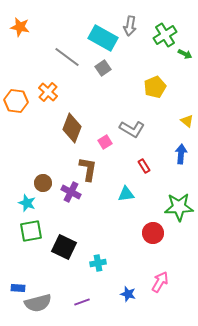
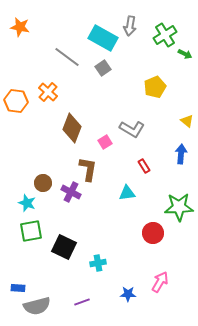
cyan triangle: moved 1 px right, 1 px up
blue star: rotated 14 degrees counterclockwise
gray semicircle: moved 1 px left, 3 px down
